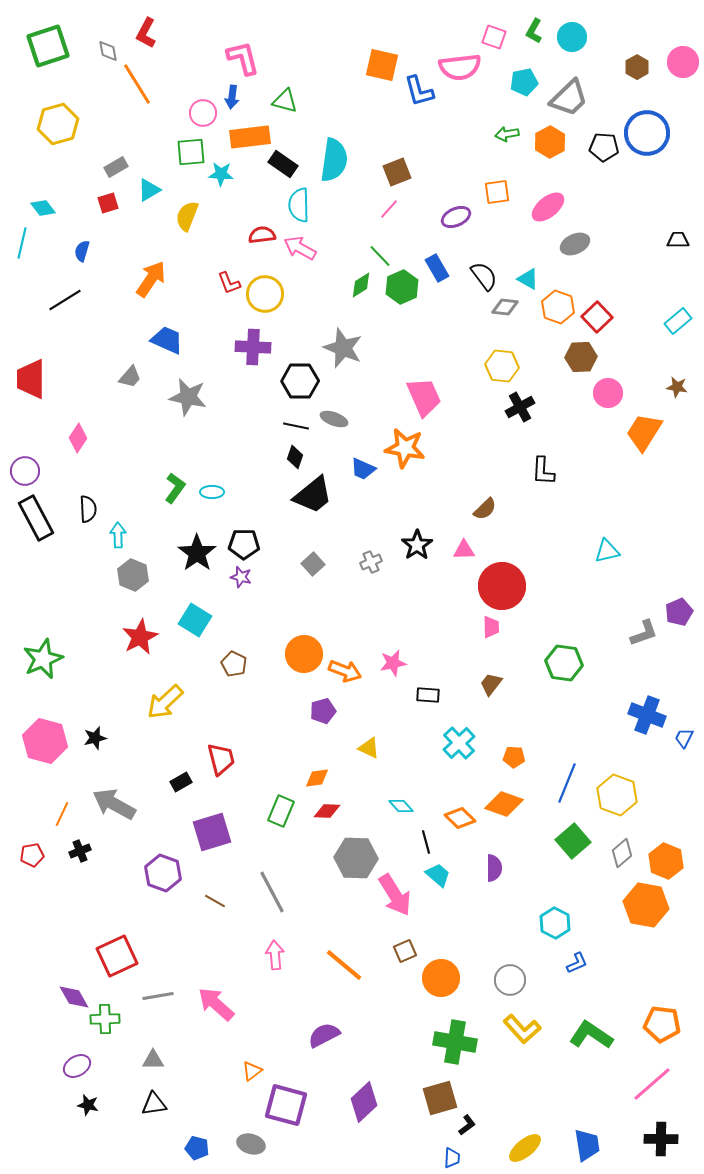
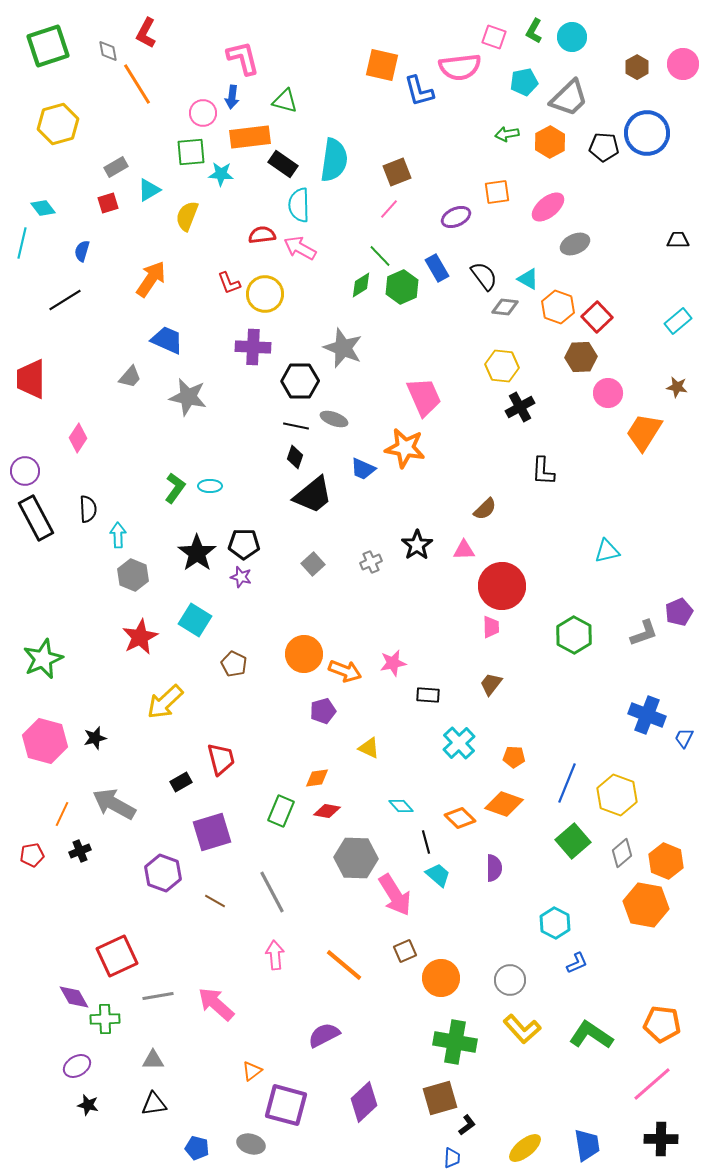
pink circle at (683, 62): moved 2 px down
cyan ellipse at (212, 492): moved 2 px left, 6 px up
green hexagon at (564, 663): moved 10 px right, 28 px up; rotated 21 degrees clockwise
red diamond at (327, 811): rotated 8 degrees clockwise
